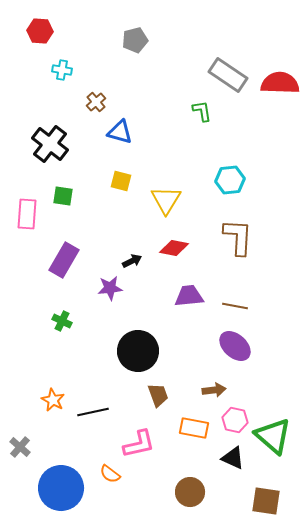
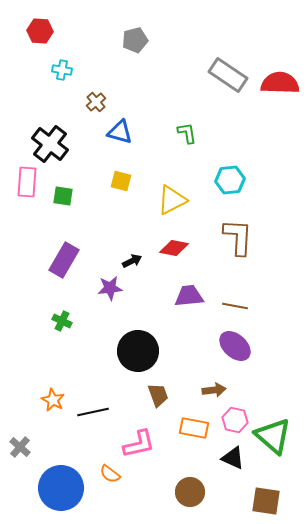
green L-shape: moved 15 px left, 22 px down
yellow triangle: moved 6 px right; rotated 32 degrees clockwise
pink rectangle: moved 32 px up
